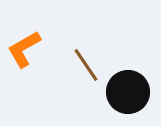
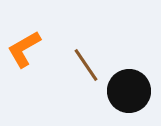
black circle: moved 1 px right, 1 px up
